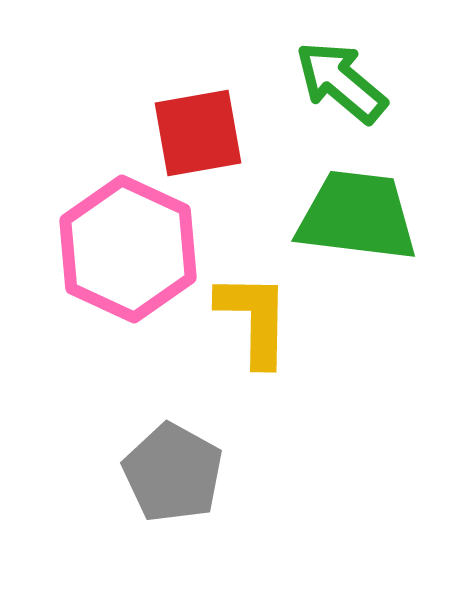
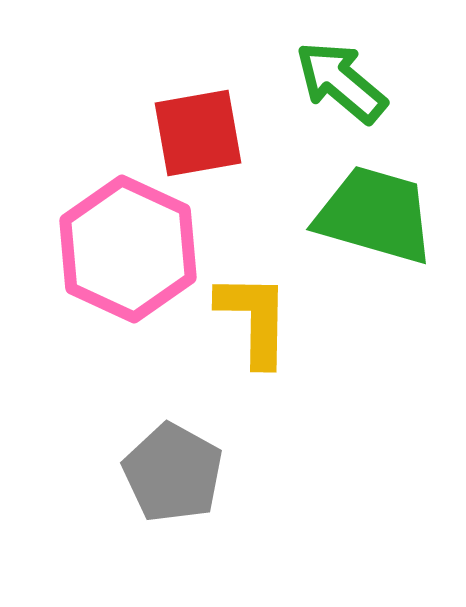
green trapezoid: moved 18 px right, 1 px up; rotated 9 degrees clockwise
